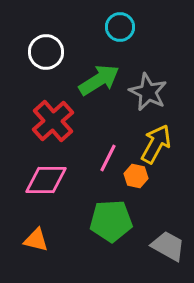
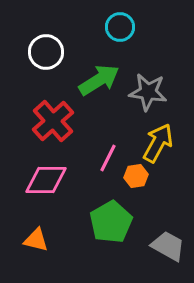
gray star: rotated 18 degrees counterclockwise
yellow arrow: moved 2 px right, 1 px up
orange hexagon: rotated 20 degrees counterclockwise
green pentagon: moved 1 px down; rotated 27 degrees counterclockwise
